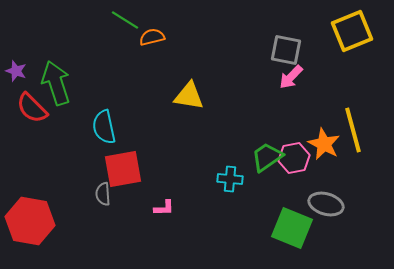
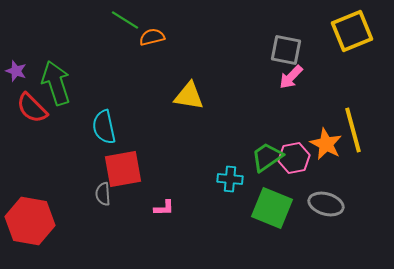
orange star: moved 2 px right
green square: moved 20 px left, 20 px up
